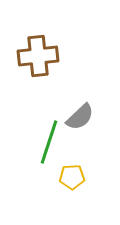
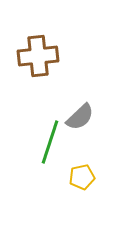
green line: moved 1 px right
yellow pentagon: moved 10 px right; rotated 10 degrees counterclockwise
